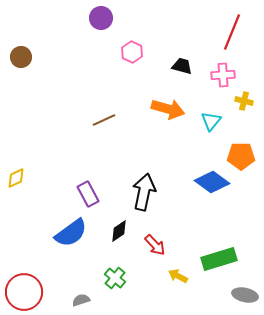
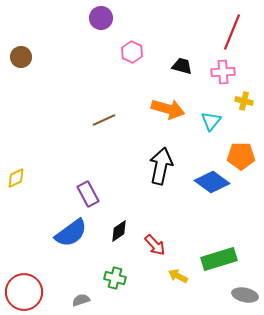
pink cross: moved 3 px up
black arrow: moved 17 px right, 26 px up
green cross: rotated 25 degrees counterclockwise
